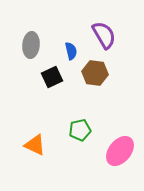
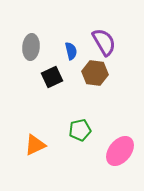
purple semicircle: moved 7 px down
gray ellipse: moved 2 px down
orange triangle: rotated 50 degrees counterclockwise
